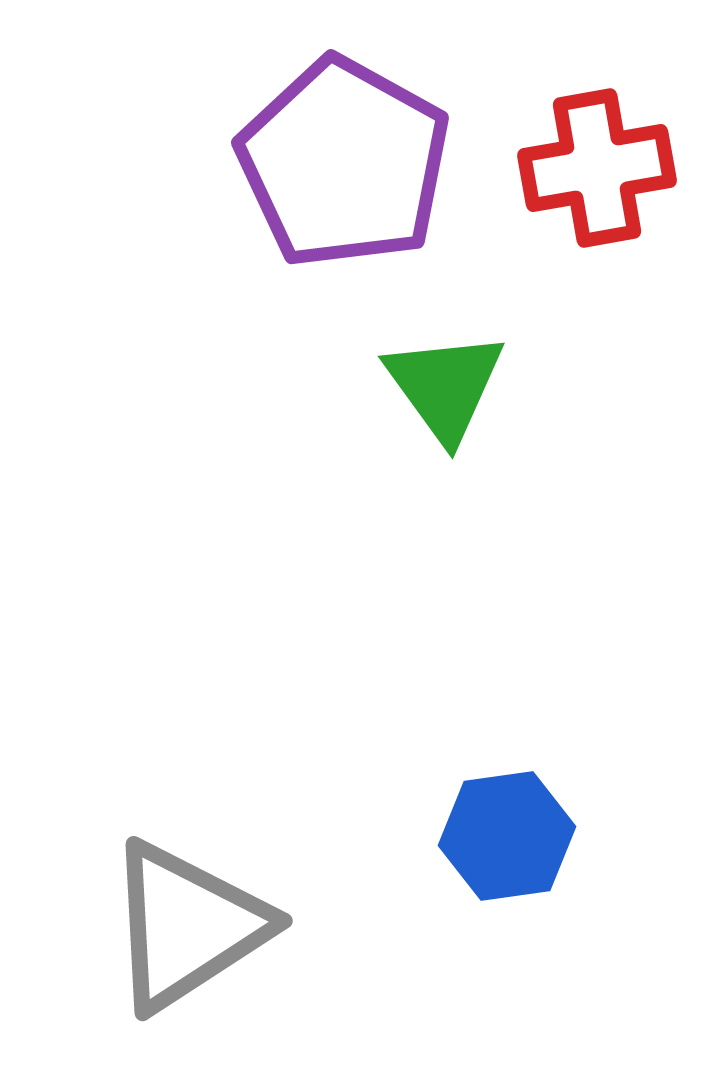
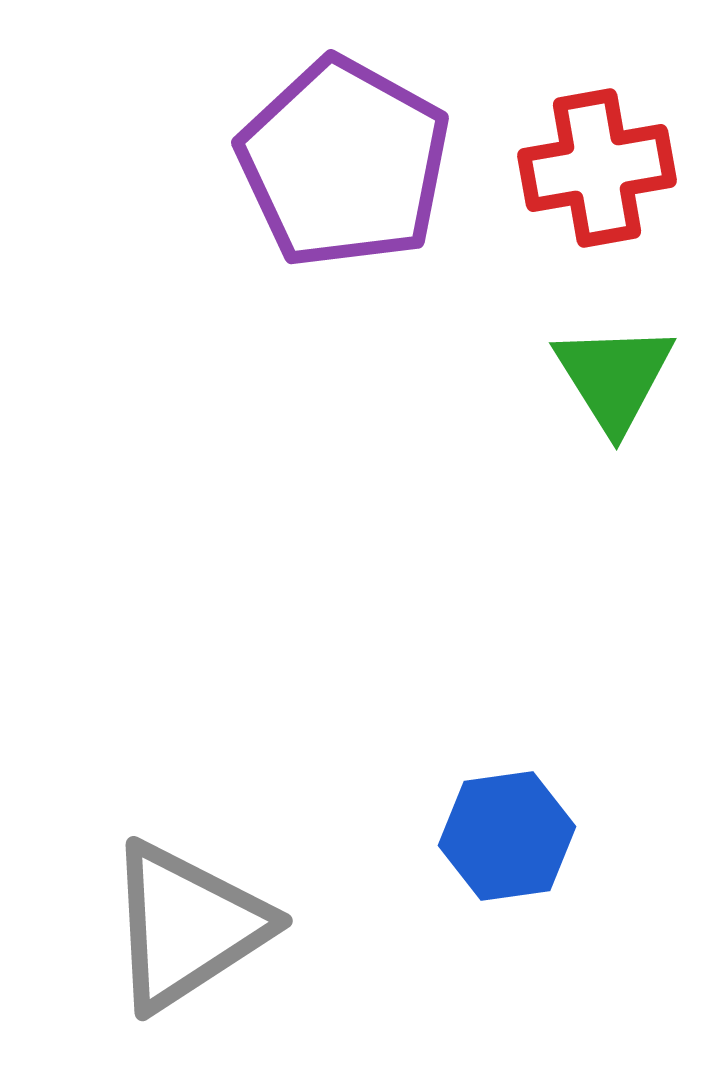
green triangle: moved 169 px right, 9 px up; rotated 4 degrees clockwise
